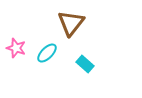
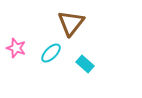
cyan ellipse: moved 4 px right
